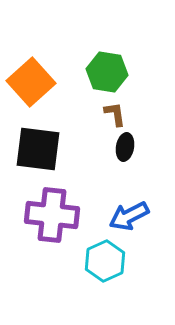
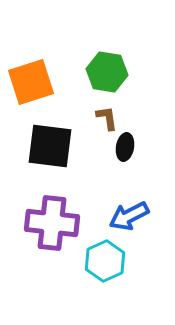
orange square: rotated 24 degrees clockwise
brown L-shape: moved 8 px left, 4 px down
black square: moved 12 px right, 3 px up
purple cross: moved 8 px down
